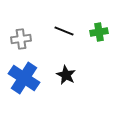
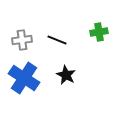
black line: moved 7 px left, 9 px down
gray cross: moved 1 px right, 1 px down
